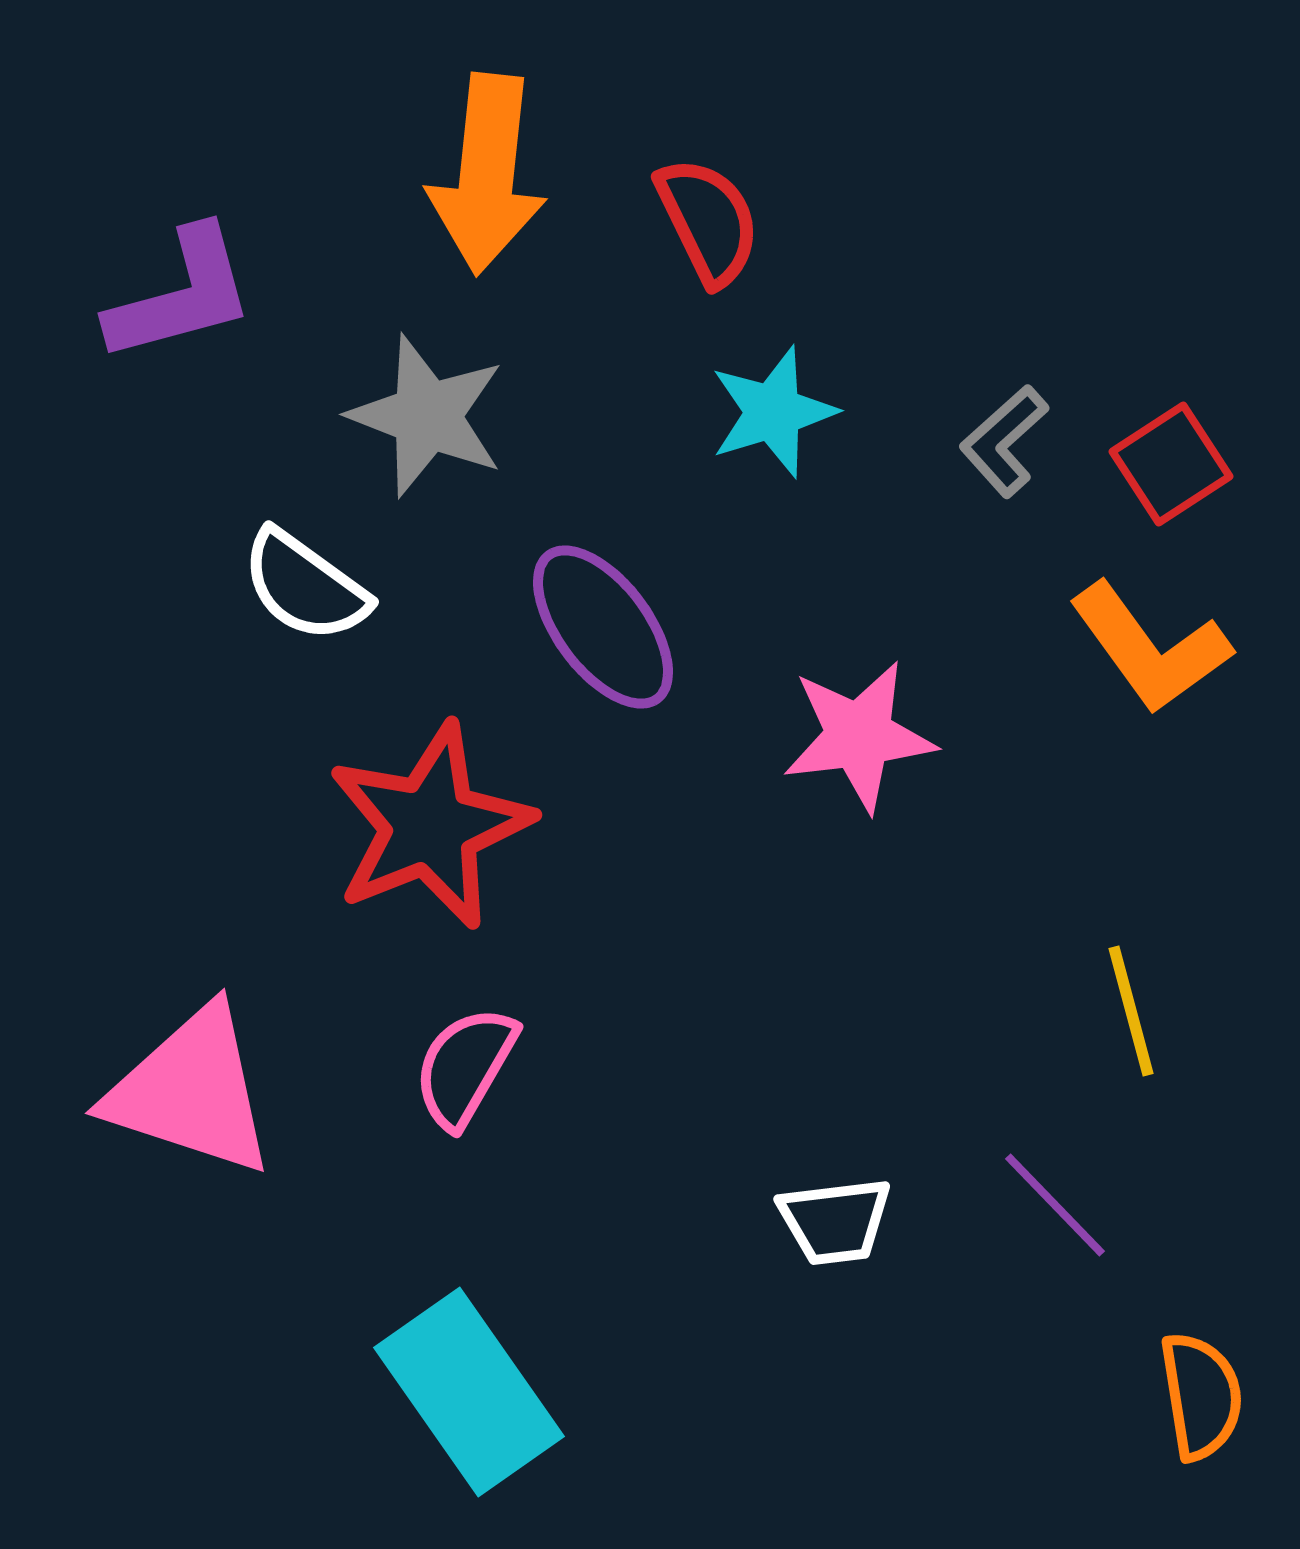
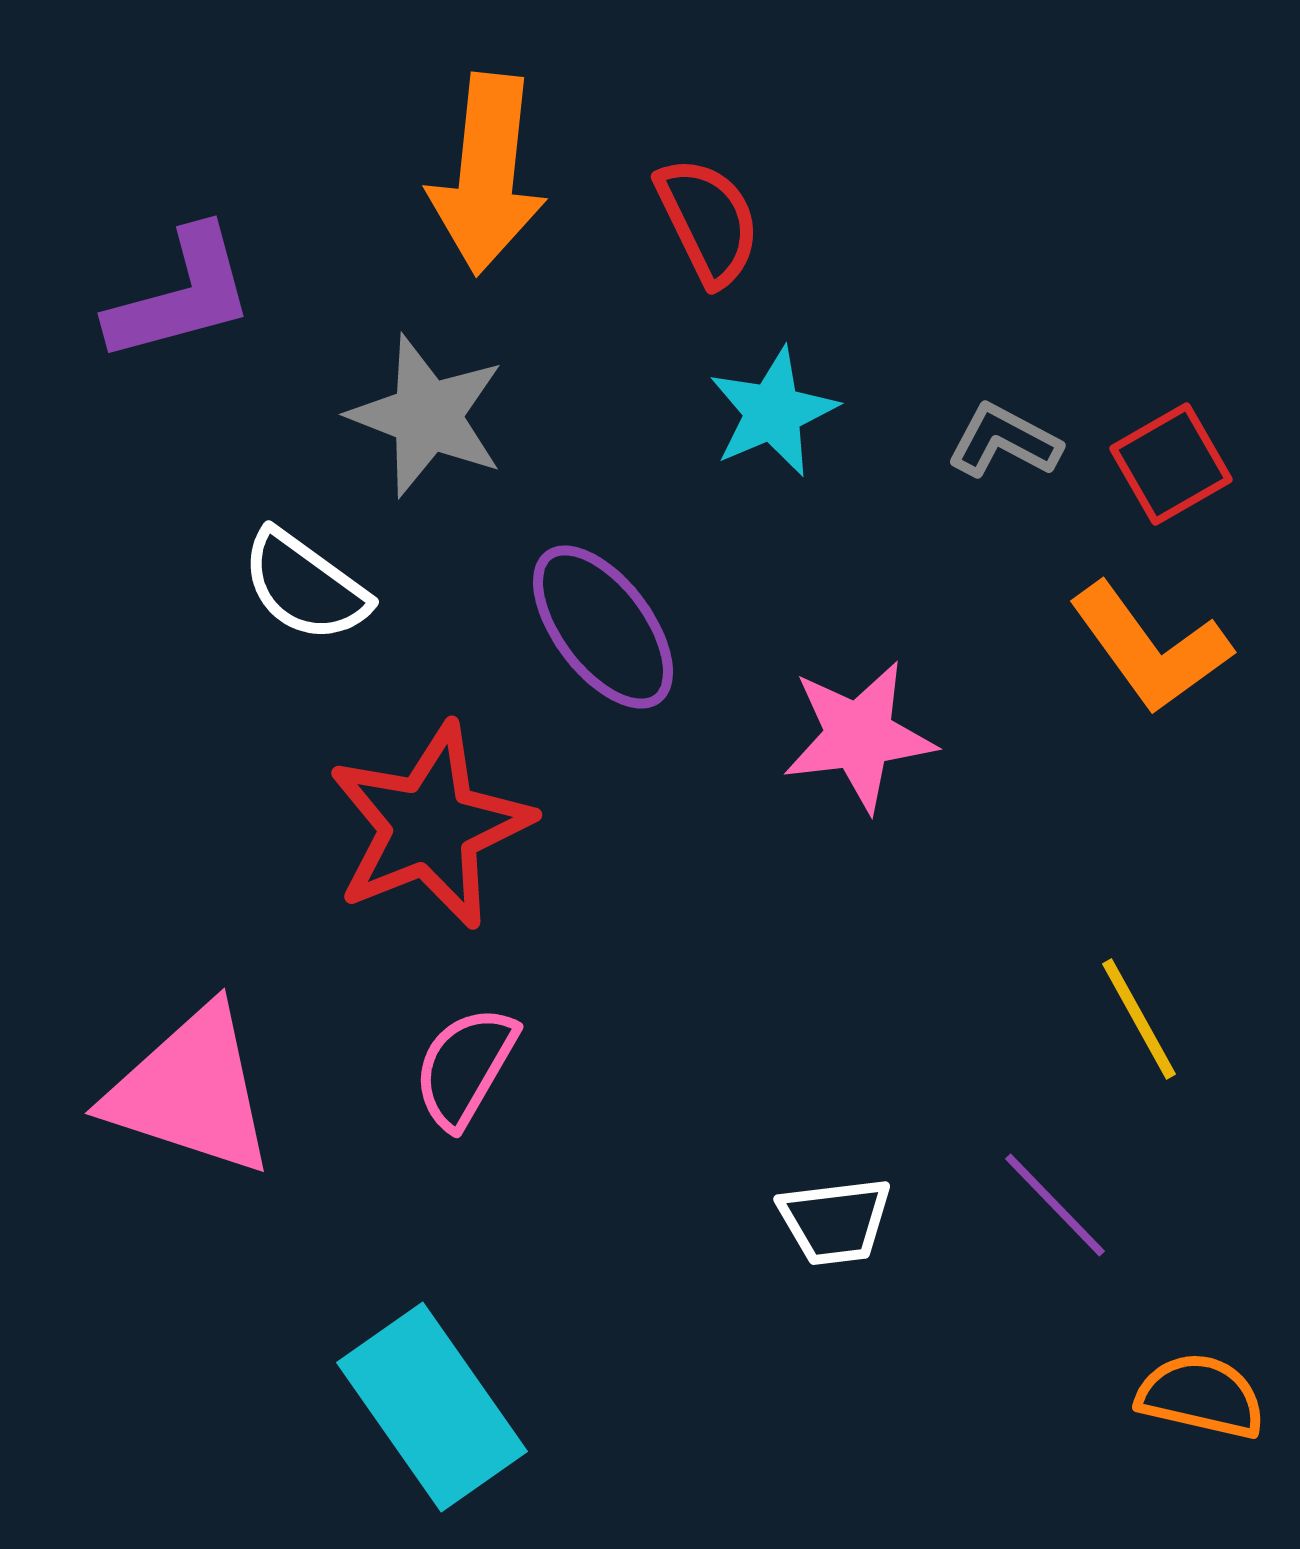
cyan star: rotated 6 degrees counterclockwise
gray L-shape: rotated 70 degrees clockwise
red square: rotated 3 degrees clockwise
yellow line: moved 8 px right, 8 px down; rotated 14 degrees counterclockwise
cyan rectangle: moved 37 px left, 15 px down
orange semicircle: rotated 68 degrees counterclockwise
